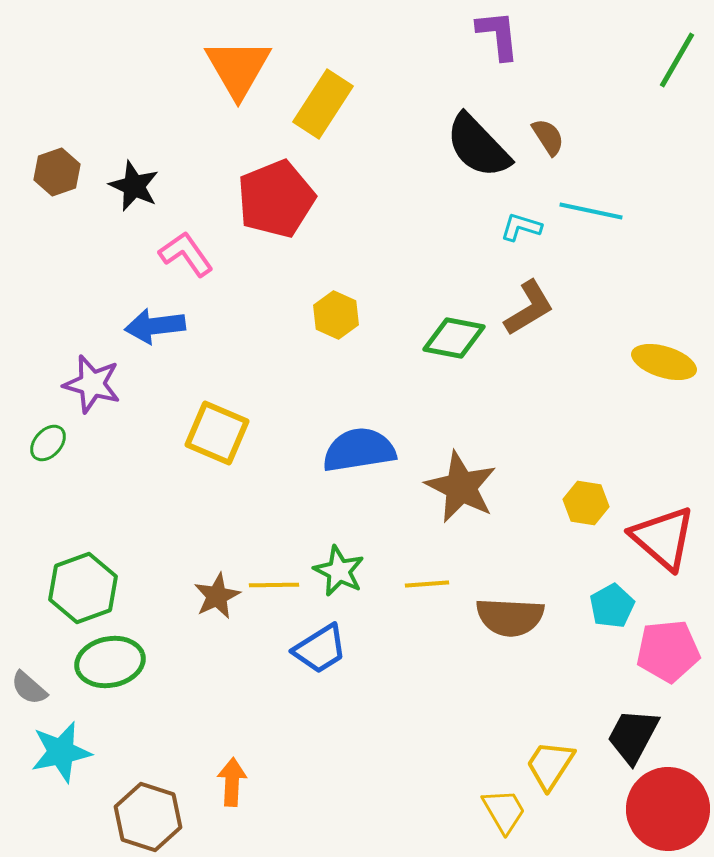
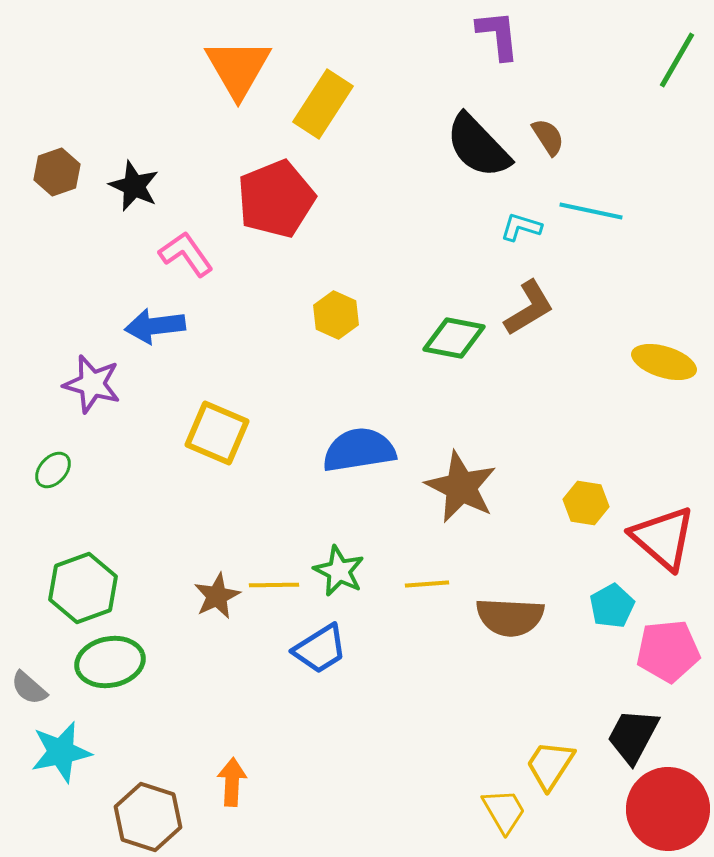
green ellipse at (48, 443): moved 5 px right, 27 px down
